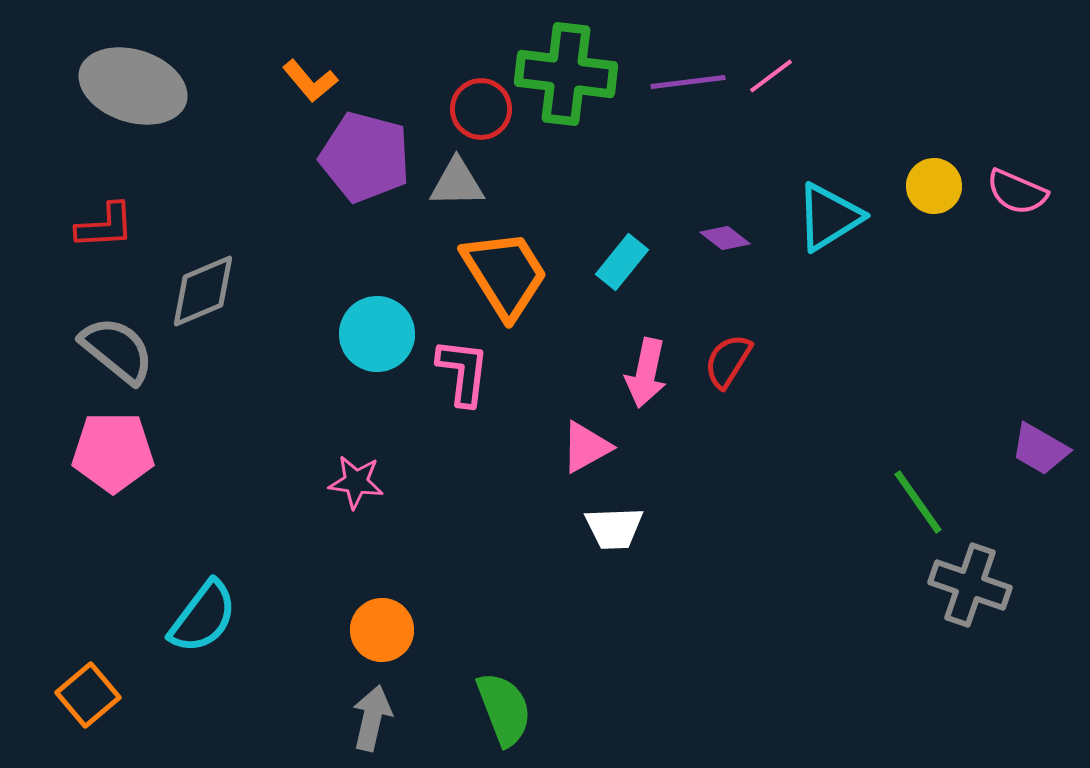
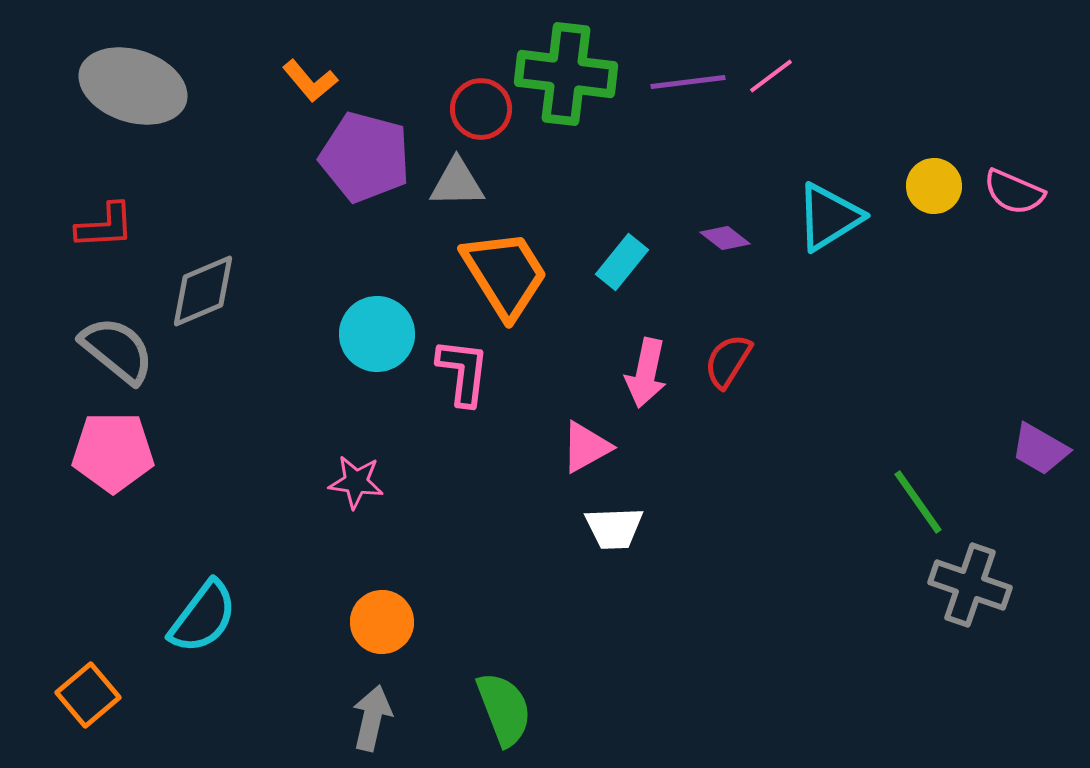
pink semicircle: moved 3 px left
orange circle: moved 8 px up
